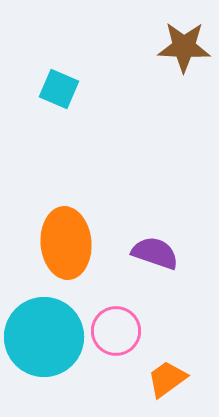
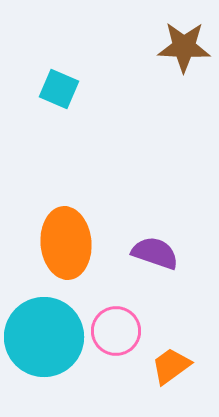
orange trapezoid: moved 4 px right, 13 px up
